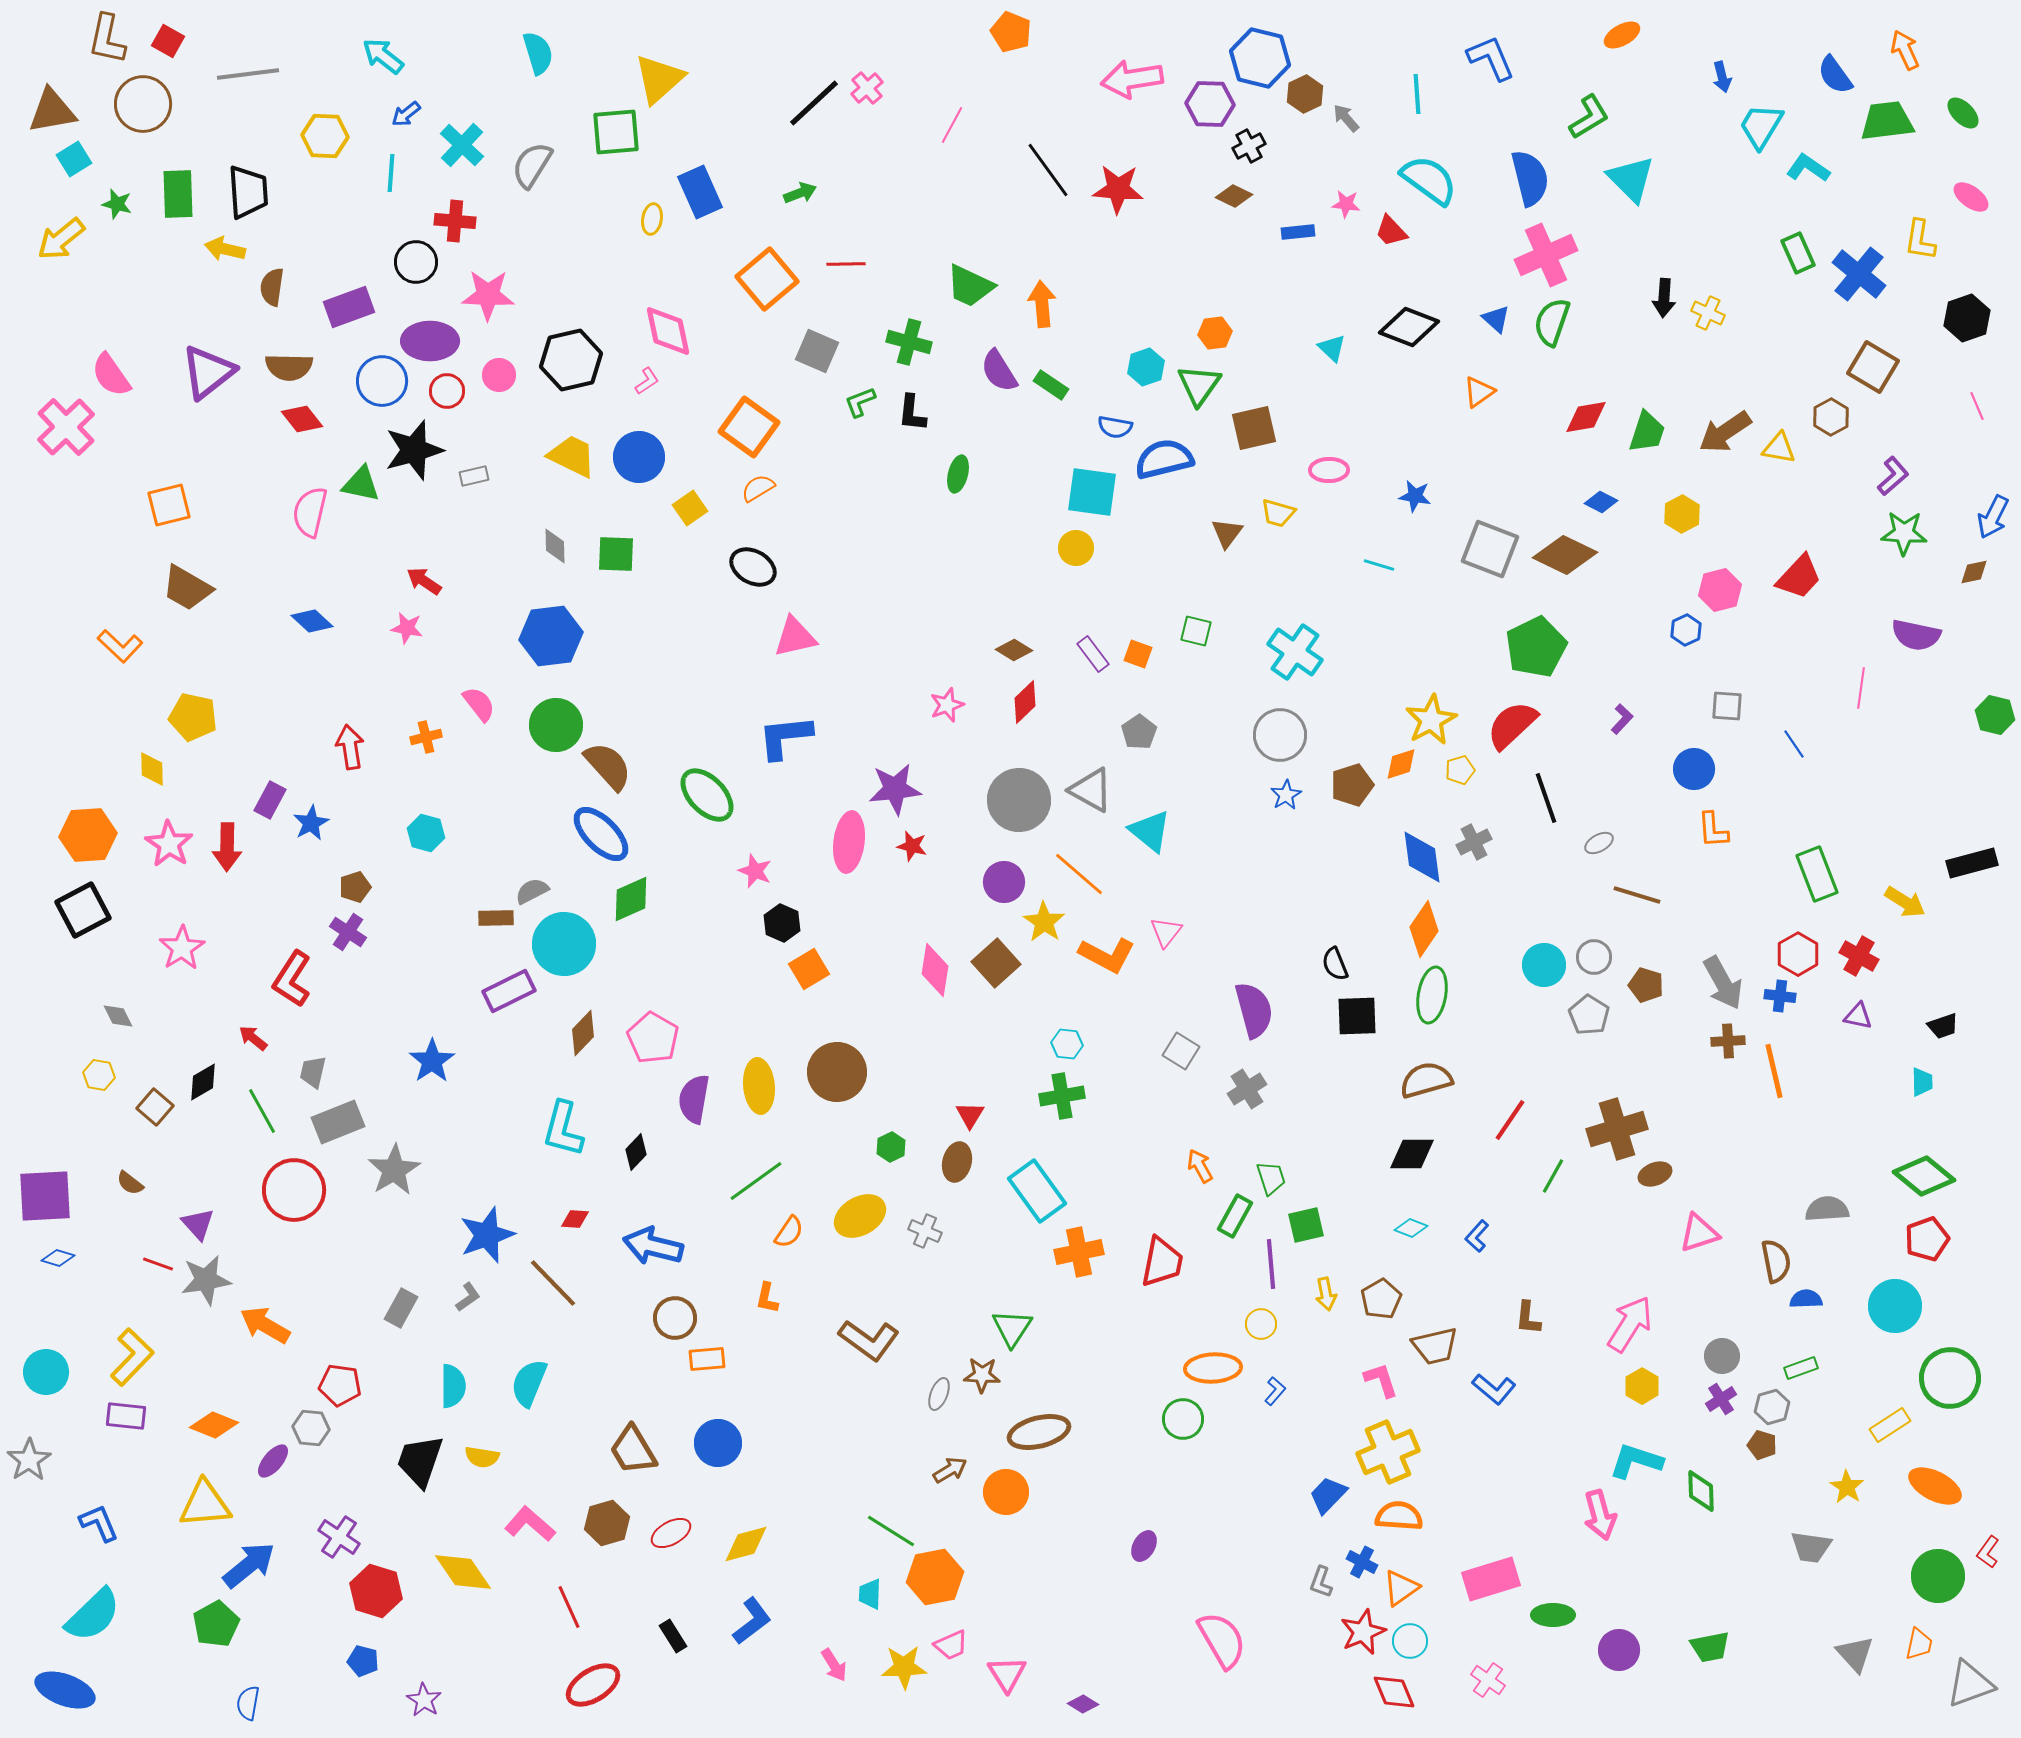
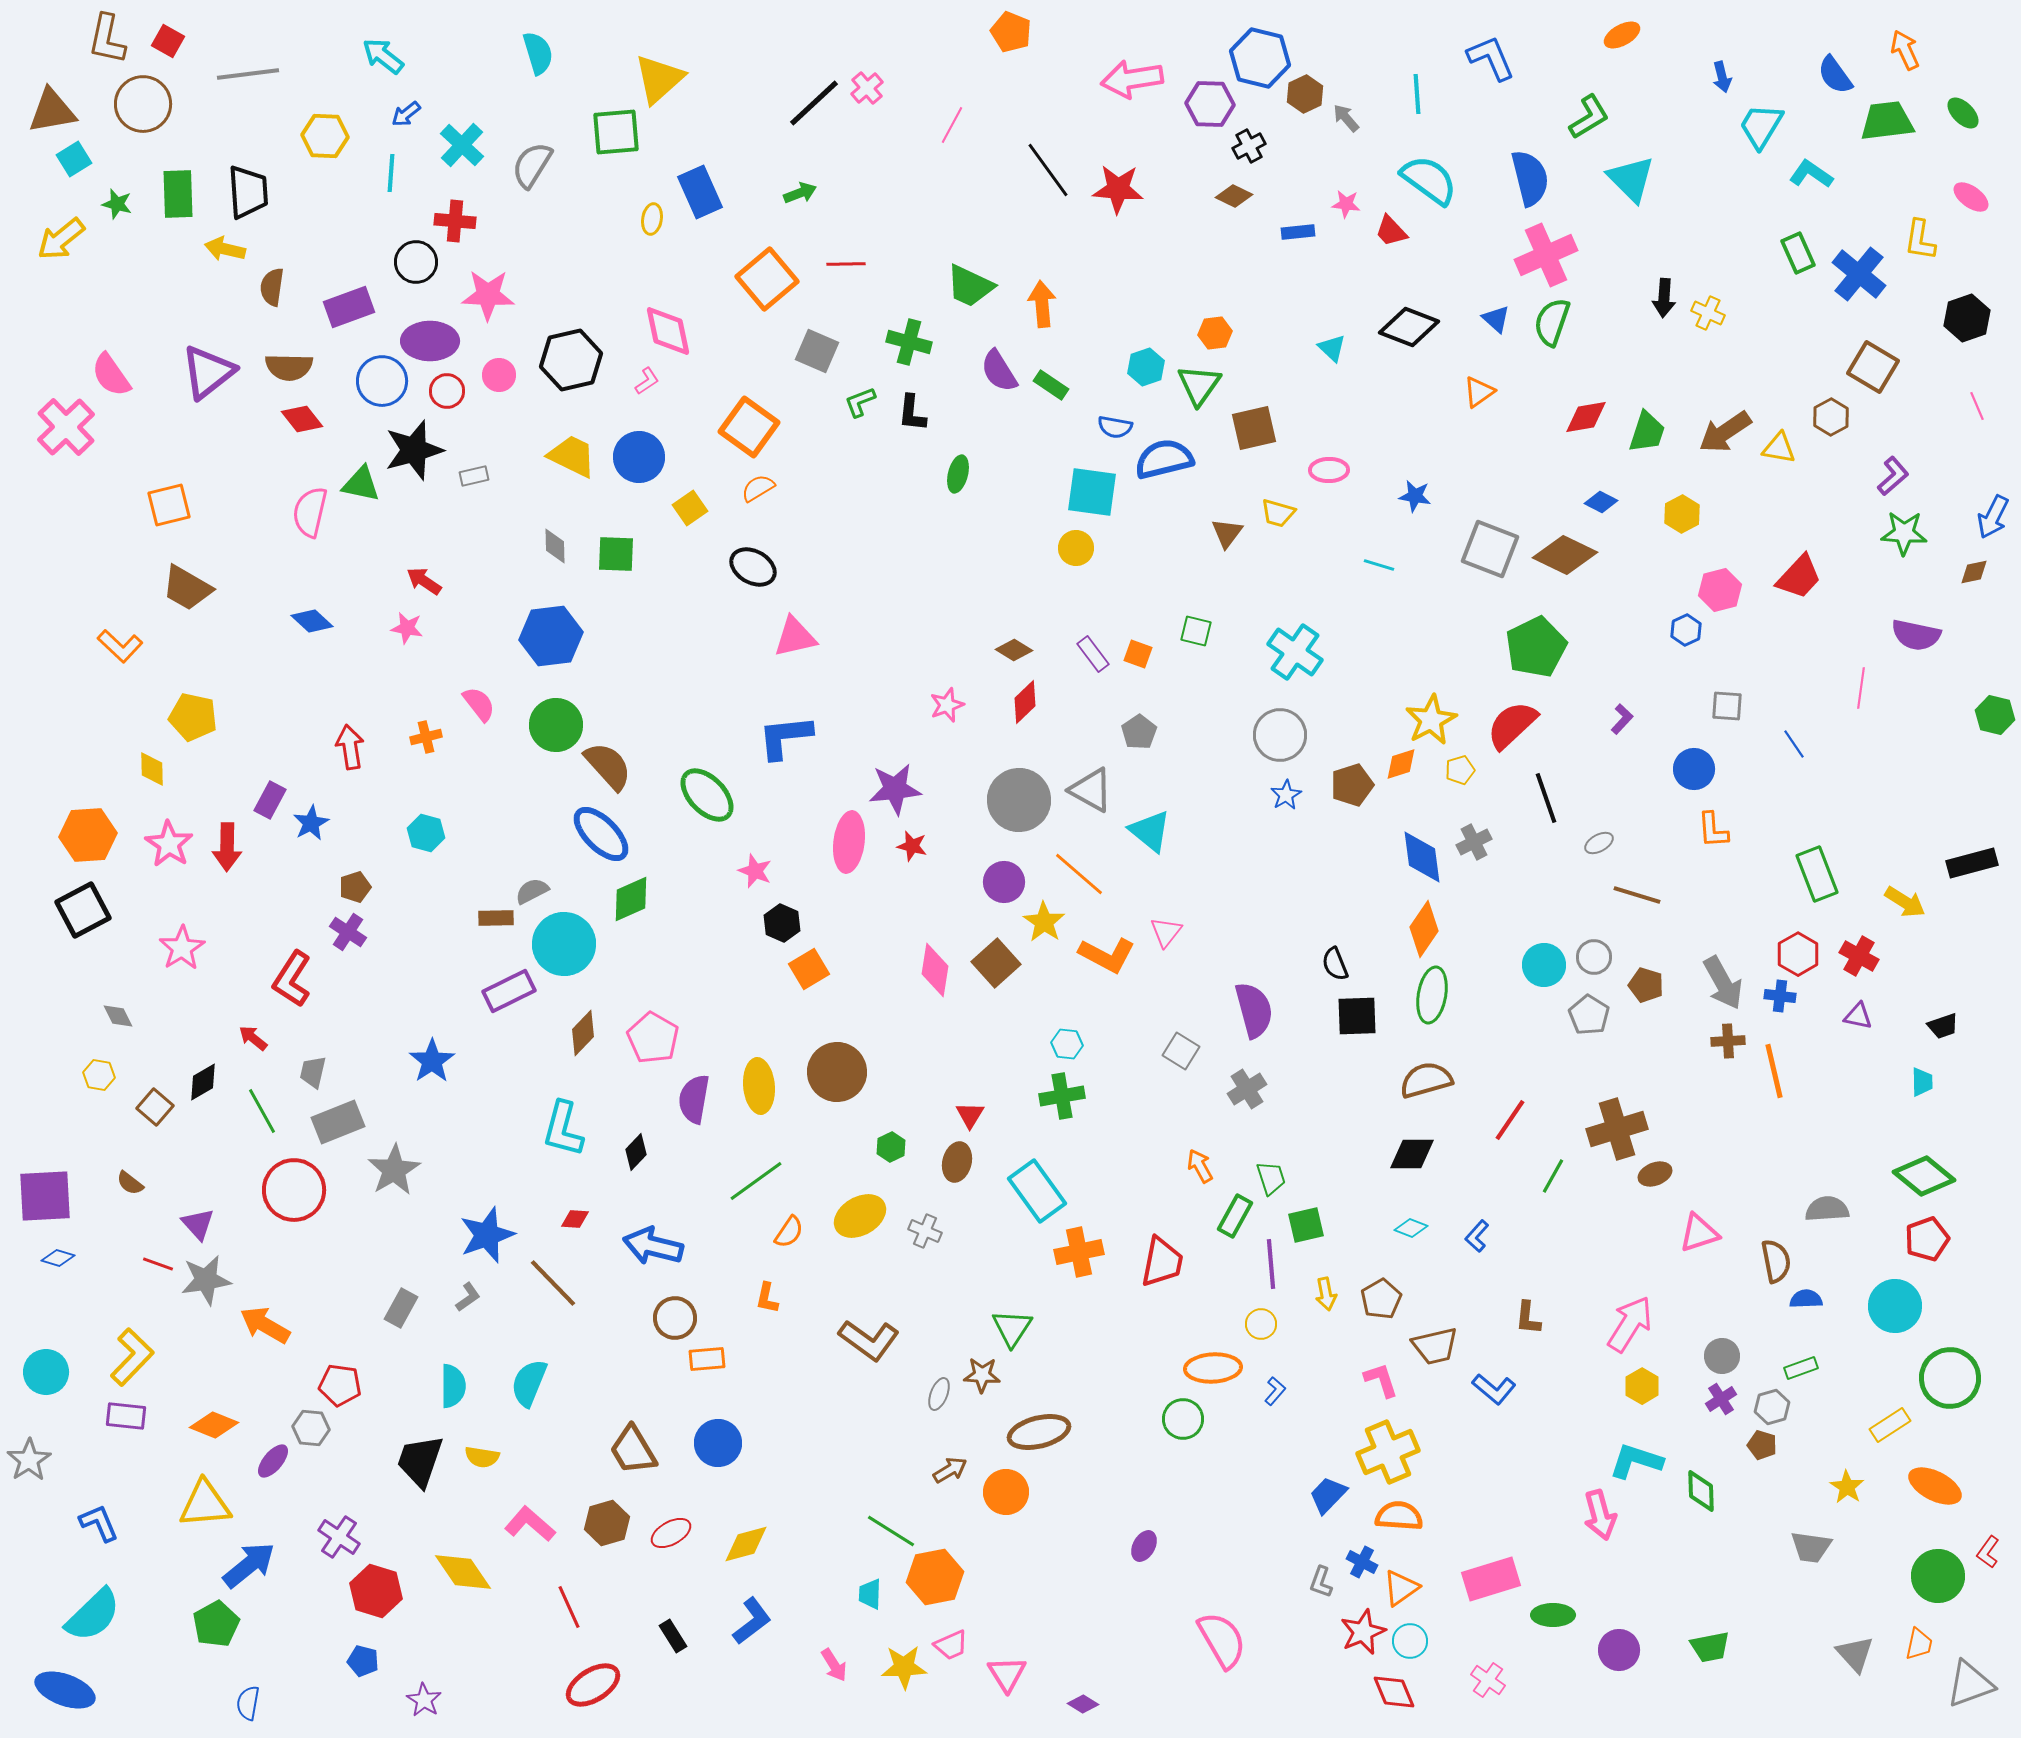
cyan L-shape at (1808, 168): moved 3 px right, 6 px down
